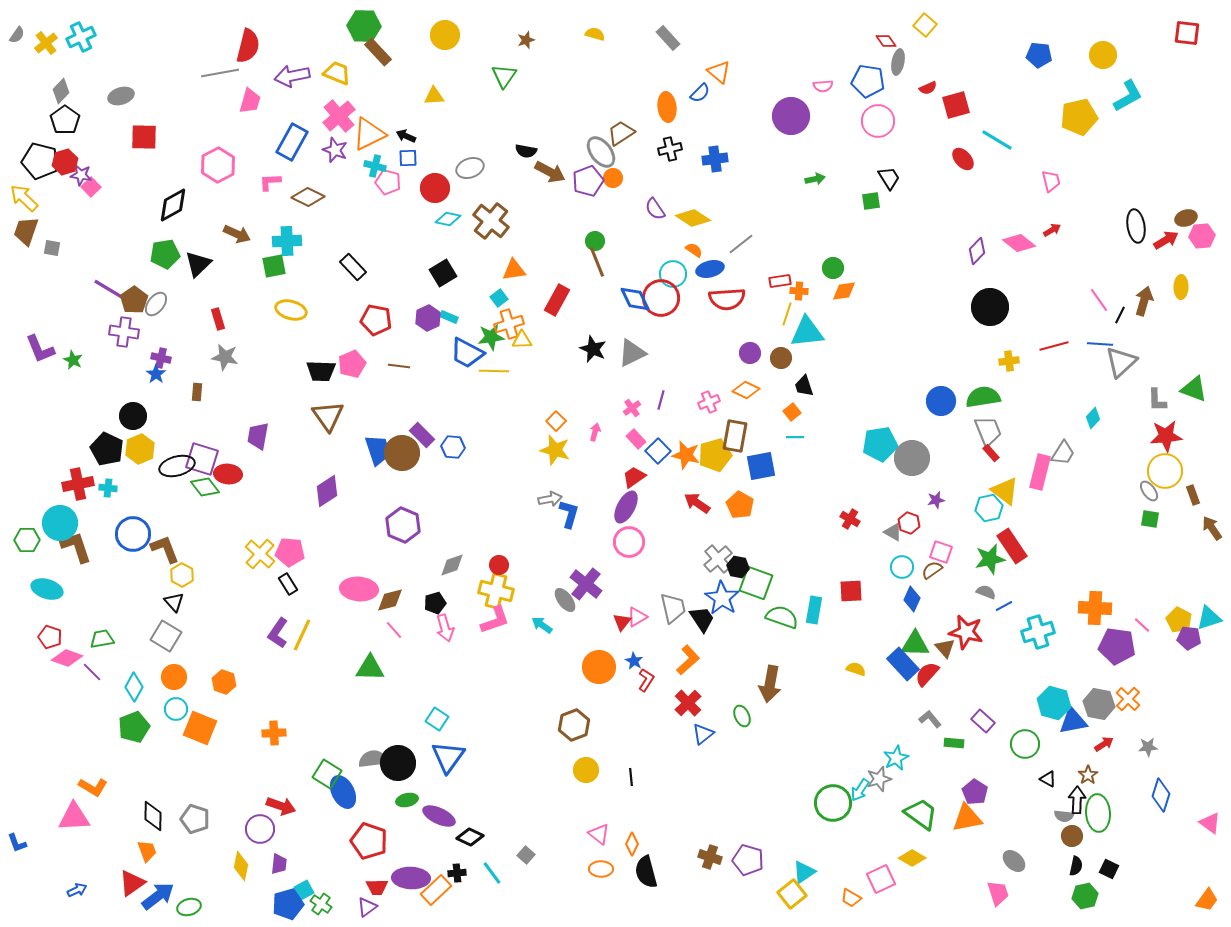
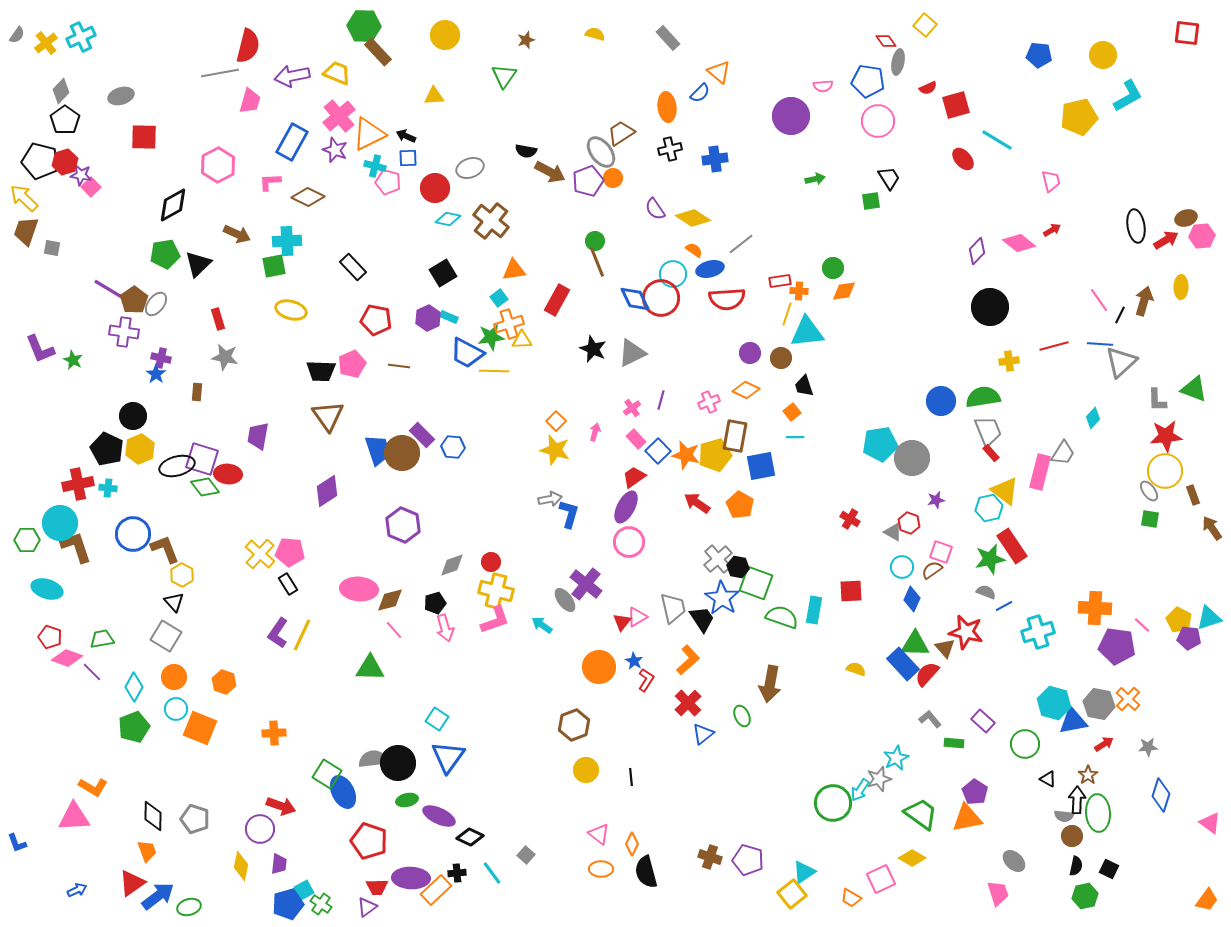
red circle at (499, 565): moved 8 px left, 3 px up
